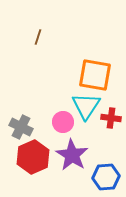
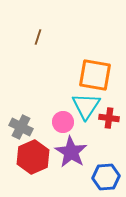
red cross: moved 2 px left
purple star: moved 1 px left, 3 px up
